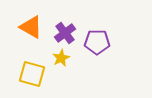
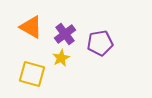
purple cross: moved 1 px down
purple pentagon: moved 3 px right, 1 px down; rotated 10 degrees counterclockwise
